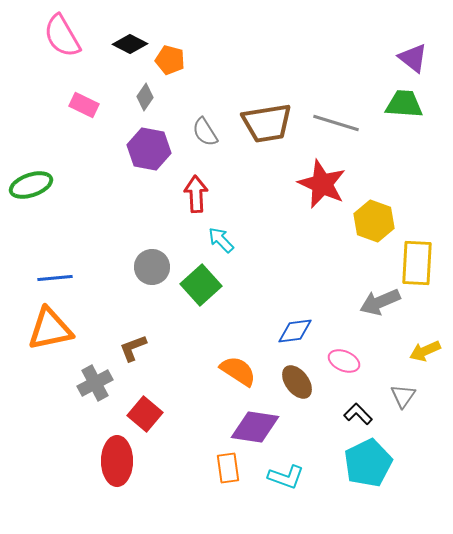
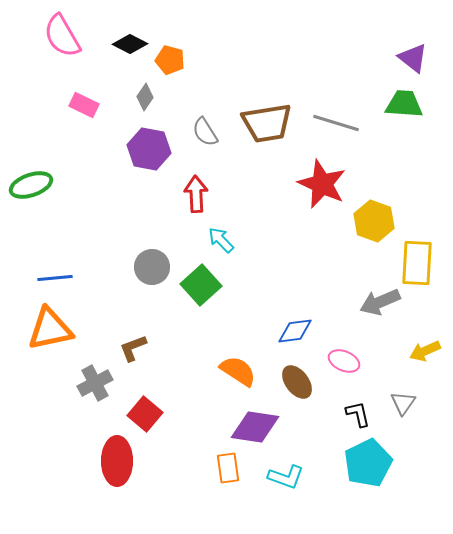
gray triangle: moved 7 px down
black L-shape: rotated 32 degrees clockwise
